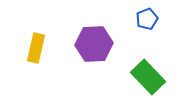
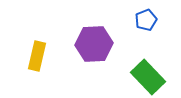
blue pentagon: moved 1 px left, 1 px down
yellow rectangle: moved 1 px right, 8 px down
